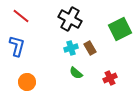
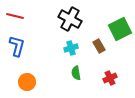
red line: moved 6 px left; rotated 24 degrees counterclockwise
brown rectangle: moved 9 px right, 2 px up
green semicircle: rotated 40 degrees clockwise
